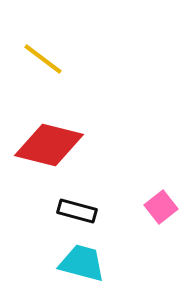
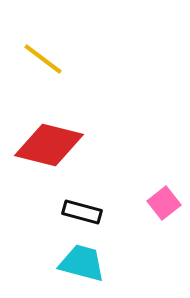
pink square: moved 3 px right, 4 px up
black rectangle: moved 5 px right, 1 px down
